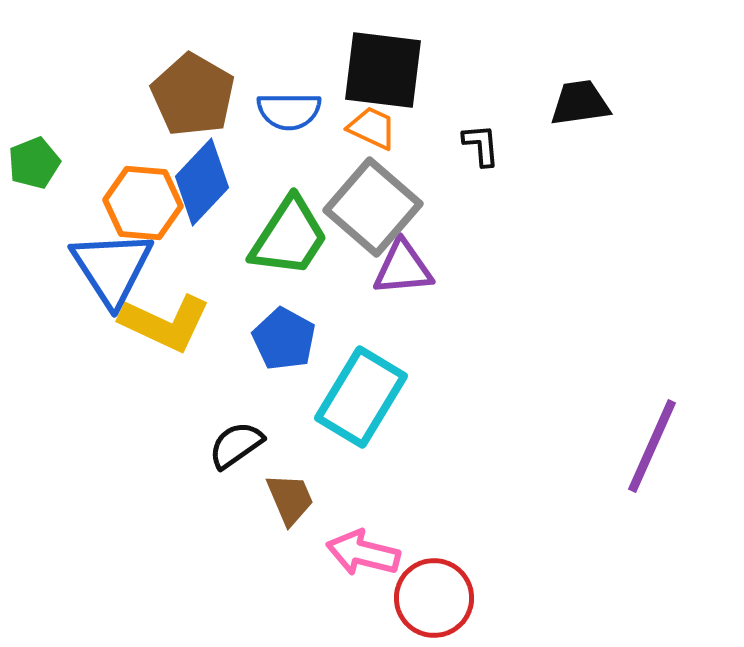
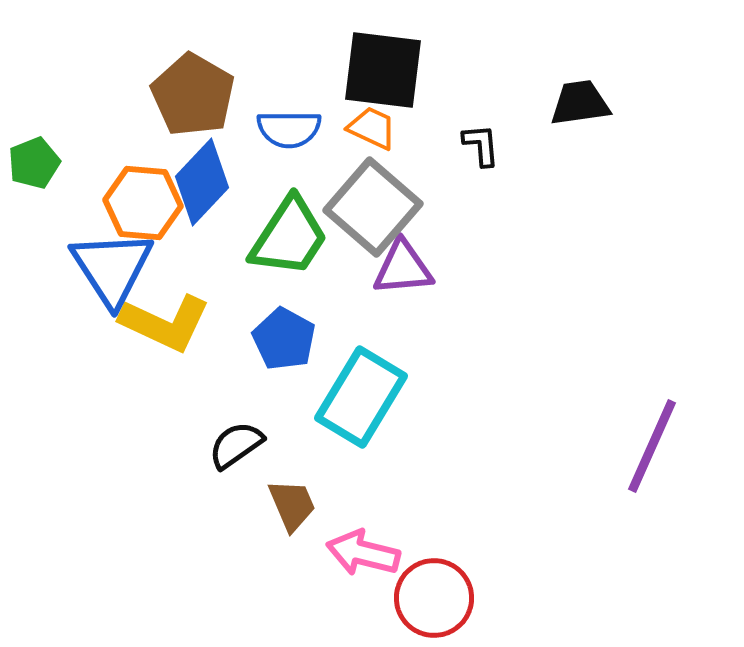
blue semicircle: moved 18 px down
brown trapezoid: moved 2 px right, 6 px down
